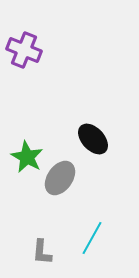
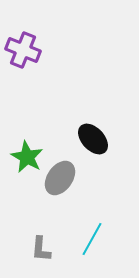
purple cross: moved 1 px left
cyan line: moved 1 px down
gray L-shape: moved 1 px left, 3 px up
